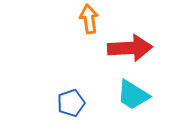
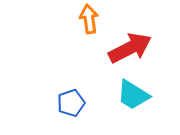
red arrow: rotated 24 degrees counterclockwise
